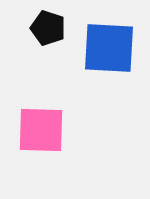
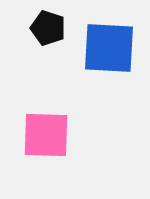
pink square: moved 5 px right, 5 px down
